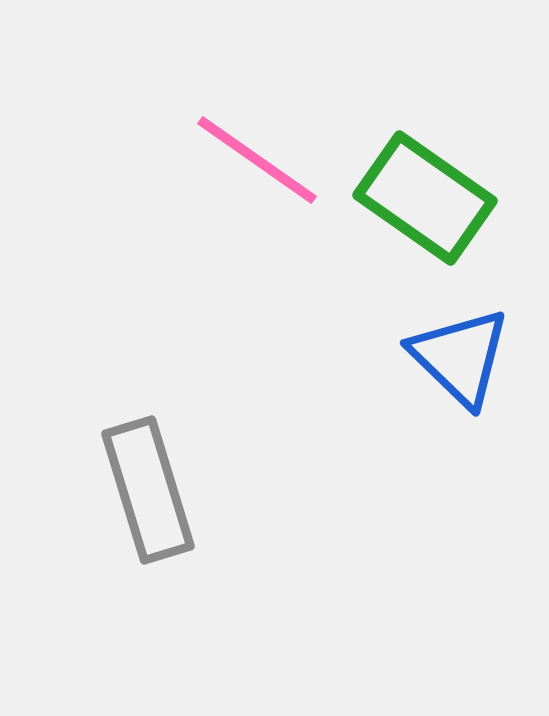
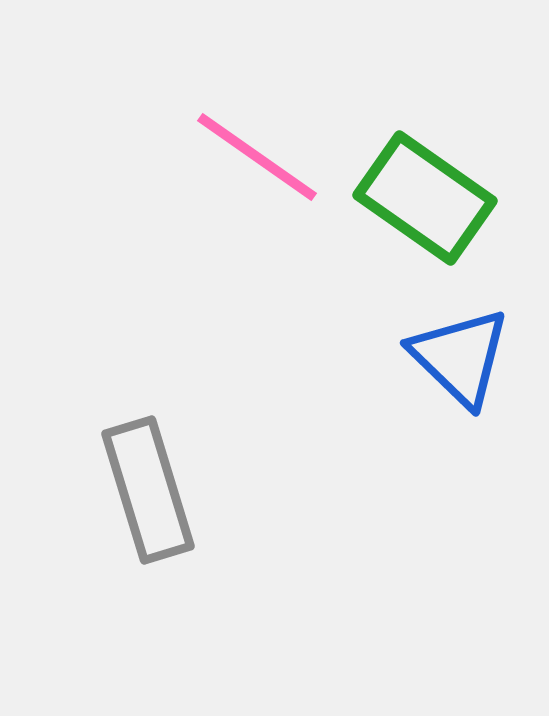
pink line: moved 3 px up
